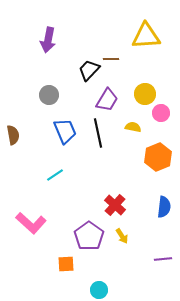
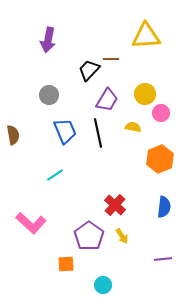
orange hexagon: moved 2 px right, 2 px down
cyan circle: moved 4 px right, 5 px up
